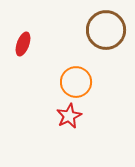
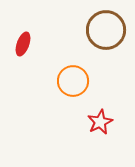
orange circle: moved 3 px left, 1 px up
red star: moved 31 px right, 6 px down
